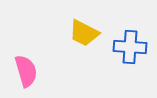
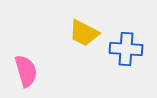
blue cross: moved 4 px left, 2 px down
